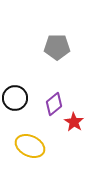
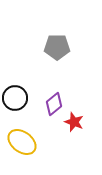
red star: rotated 12 degrees counterclockwise
yellow ellipse: moved 8 px left, 4 px up; rotated 12 degrees clockwise
